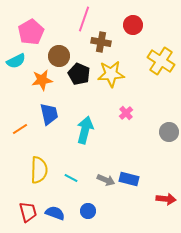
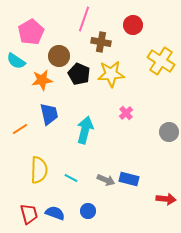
cyan semicircle: rotated 60 degrees clockwise
red trapezoid: moved 1 px right, 2 px down
